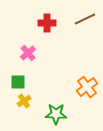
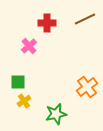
pink cross: moved 1 px right, 7 px up
green star: rotated 15 degrees counterclockwise
